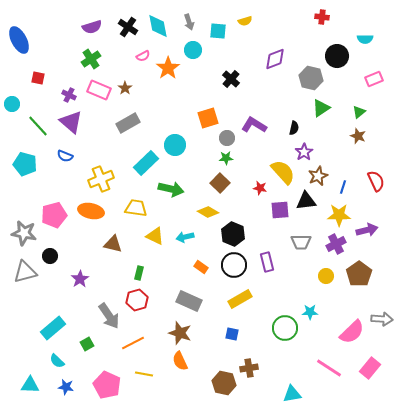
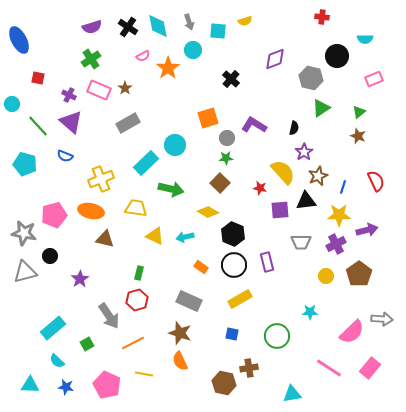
brown triangle at (113, 244): moved 8 px left, 5 px up
green circle at (285, 328): moved 8 px left, 8 px down
